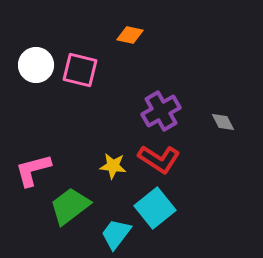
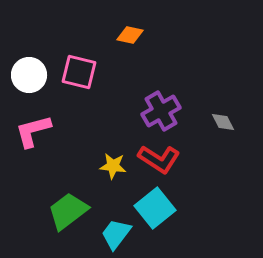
white circle: moved 7 px left, 10 px down
pink square: moved 1 px left, 2 px down
pink L-shape: moved 39 px up
green trapezoid: moved 2 px left, 5 px down
